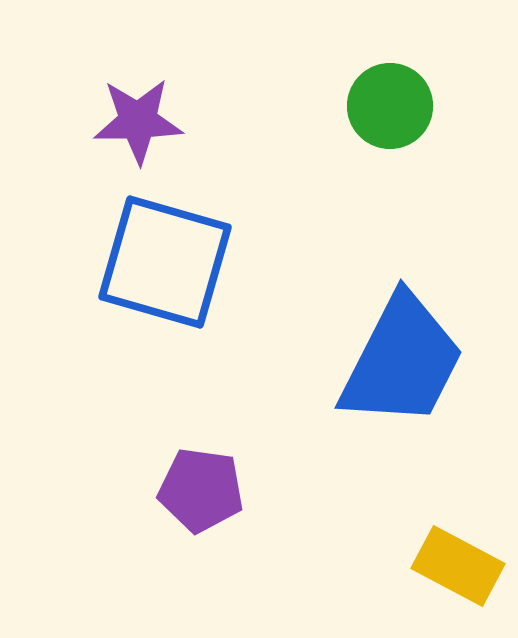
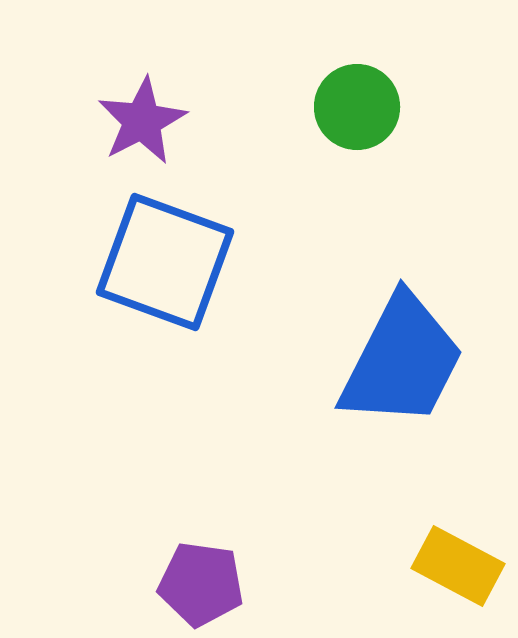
green circle: moved 33 px left, 1 px down
purple star: moved 4 px right; rotated 26 degrees counterclockwise
blue square: rotated 4 degrees clockwise
purple pentagon: moved 94 px down
